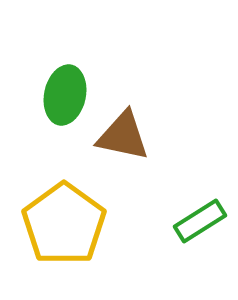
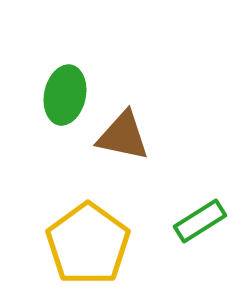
yellow pentagon: moved 24 px right, 20 px down
